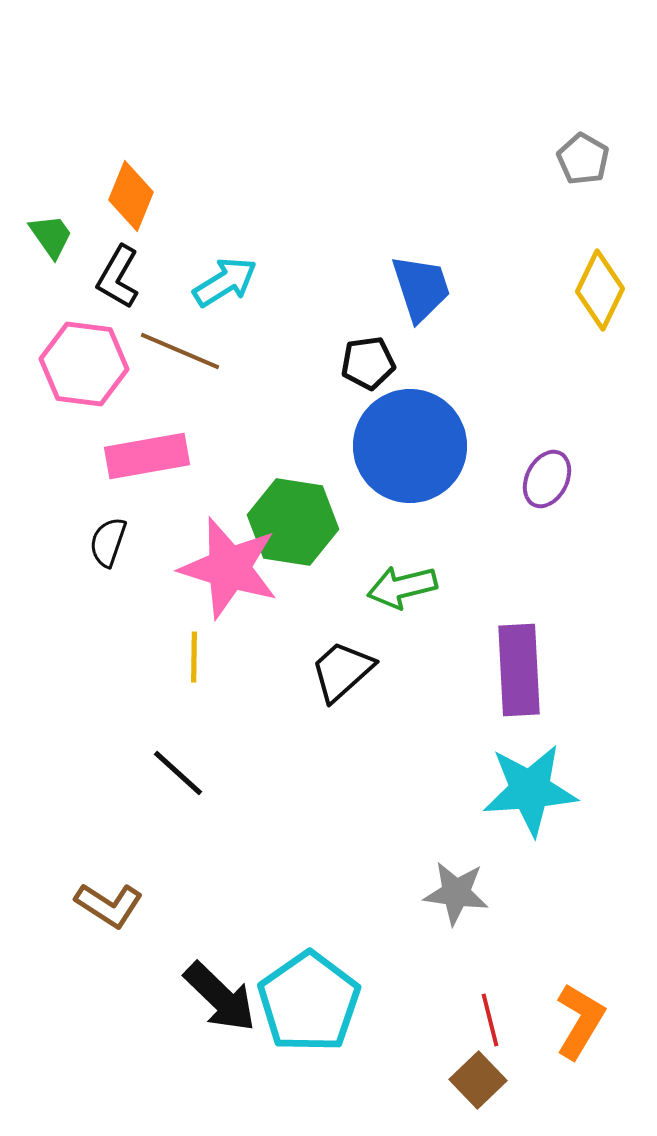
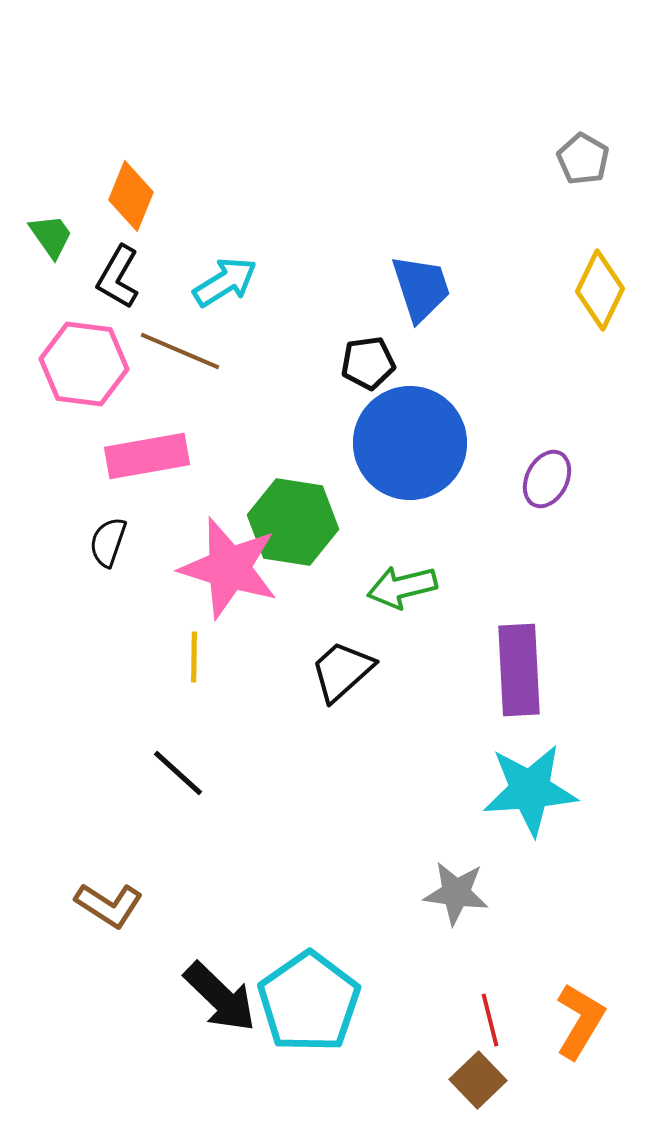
blue circle: moved 3 px up
